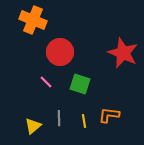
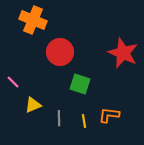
pink line: moved 33 px left
yellow triangle: moved 21 px up; rotated 18 degrees clockwise
